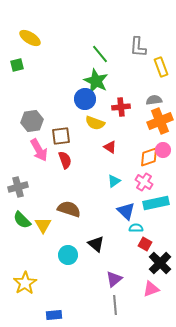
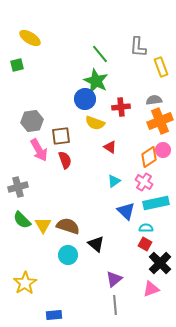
orange diamond: rotated 15 degrees counterclockwise
brown semicircle: moved 1 px left, 17 px down
cyan semicircle: moved 10 px right
